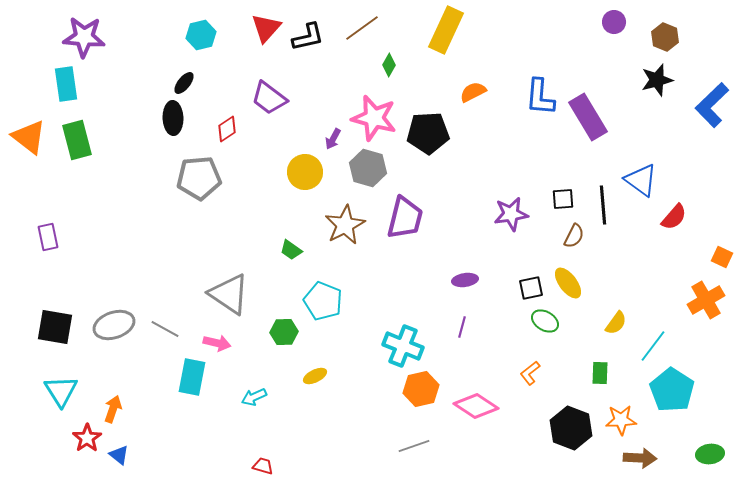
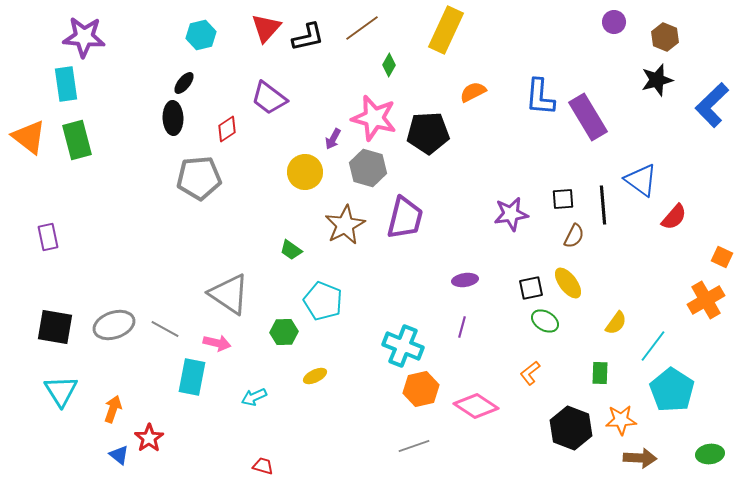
red star at (87, 438): moved 62 px right
